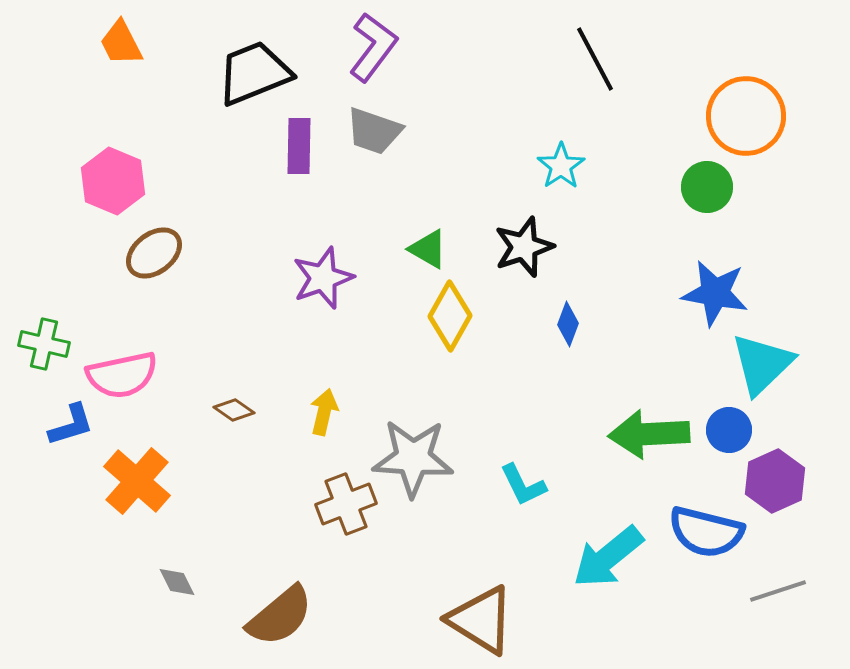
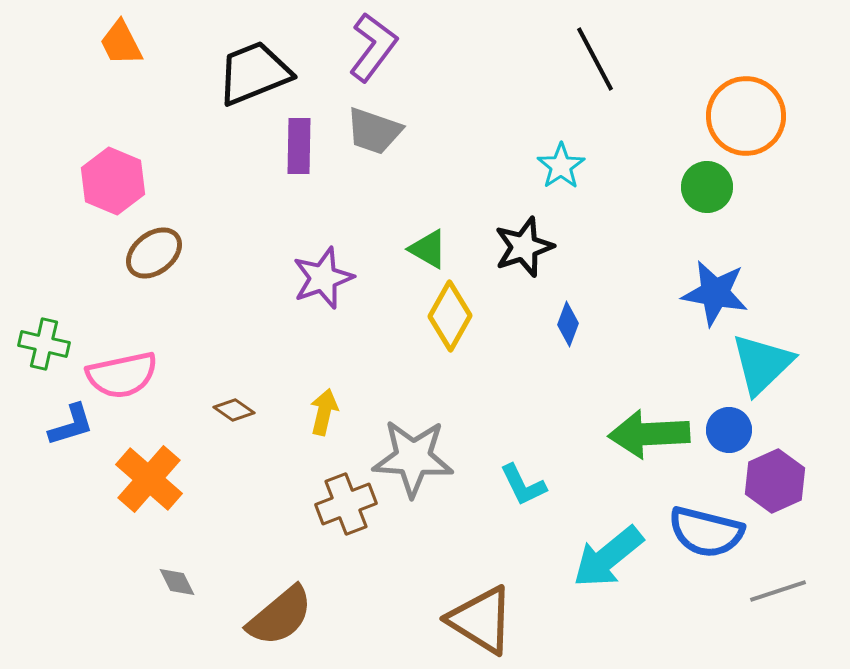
orange cross: moved 12 px right, 2 px up
